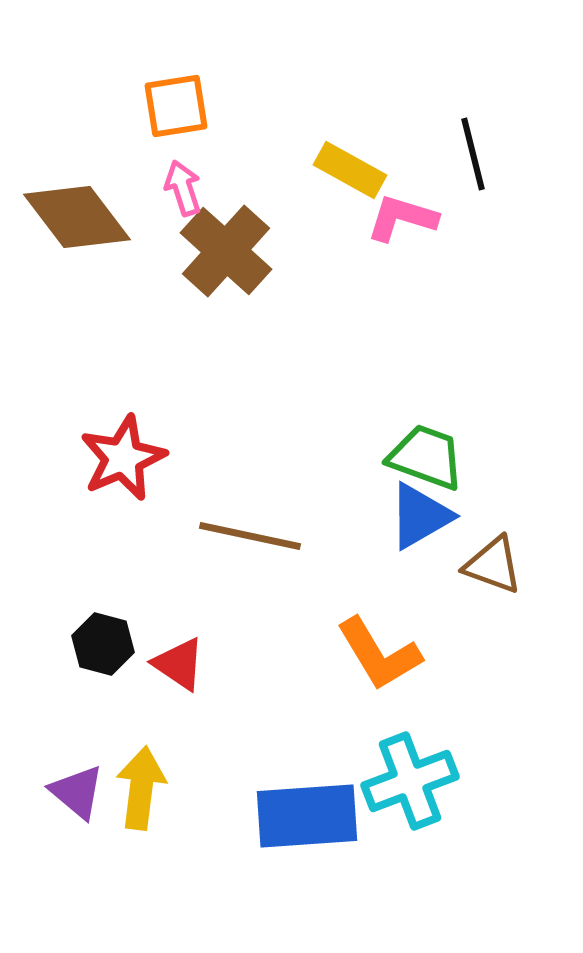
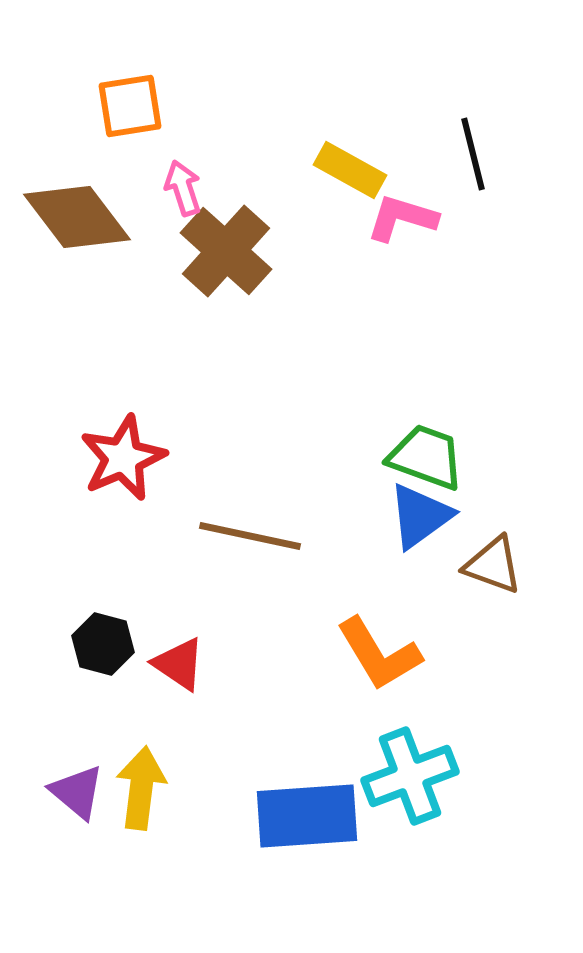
orange square: moved 46 px left
blue triangle: rotated 6 degrees counterclockwise
cyan cross: moved 5 px up
